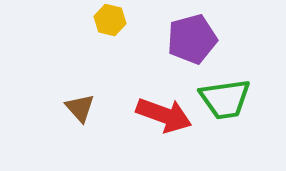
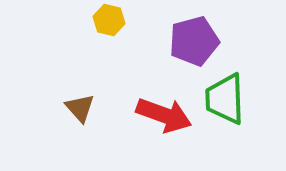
yellow hexagon: moved 1 px left
purple pentagon: moved 2 px right, 2 px down
green trapezoid: rotated 96 degrees clockwise
